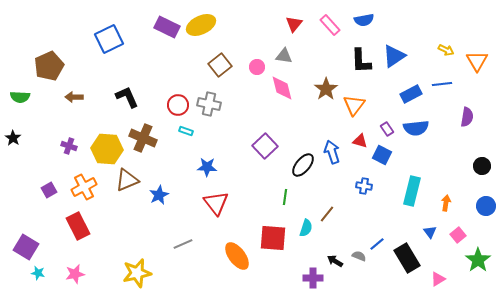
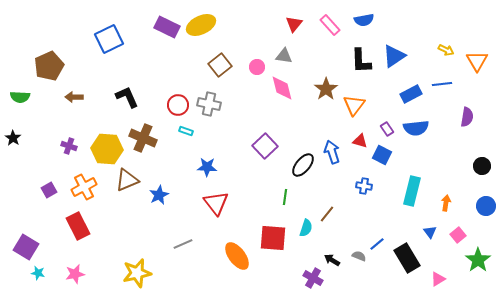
black arrow at (335, 261): moved 3 px left, 1 px up
purple cross at (313, 278): rotated 30 degrees clockwise
